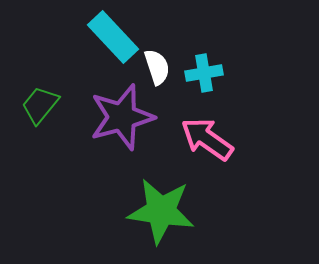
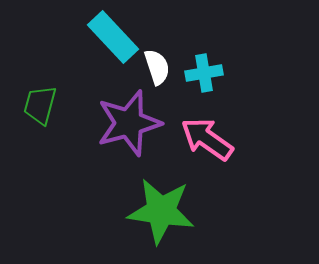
green trapezoid: rotated 24 degrees counterclockwise
purple star: moved 7 px right, 6 px down
